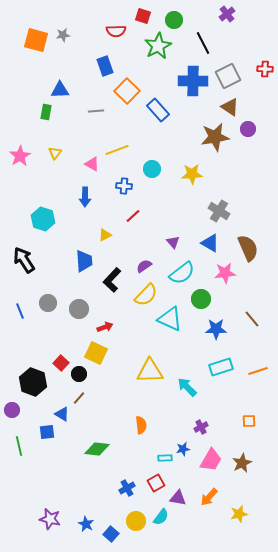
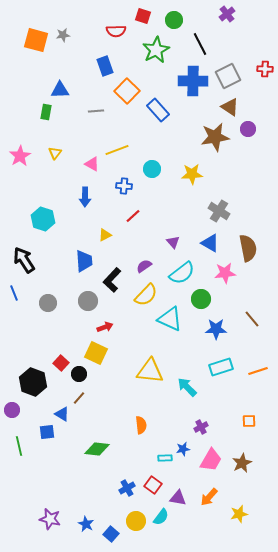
black line at (203, 43): moved 3 px left, 1 px down
green star at (158, 46): moved 2 px left, 4 px down
brown semicircle at (248, 248): rotated 12 degrees clockwise
gray circle at (79, 309): moved 9 px right, 8 px up
blue line at (20, 311): moved 6 px left, 18 px up
yellow triangle at (150, 371): rotated 8 degrees clockwise
red square at (156, 483): moved 3 px left, 2 px down; rotated 24 degrees counterclockwise
